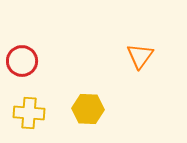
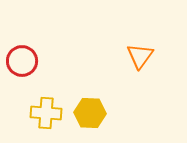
yellow hexagon: moved 2 px right, 4 px down
yellow cross: moved 17 px right
